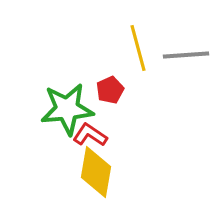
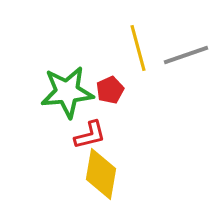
gray line: rotated 15 degrees counterclockwise
green star: moved 17 px up
red L-shape: rotated 132 degrees clockwise
yellow diamond: moved 5 px right, 2 px down
